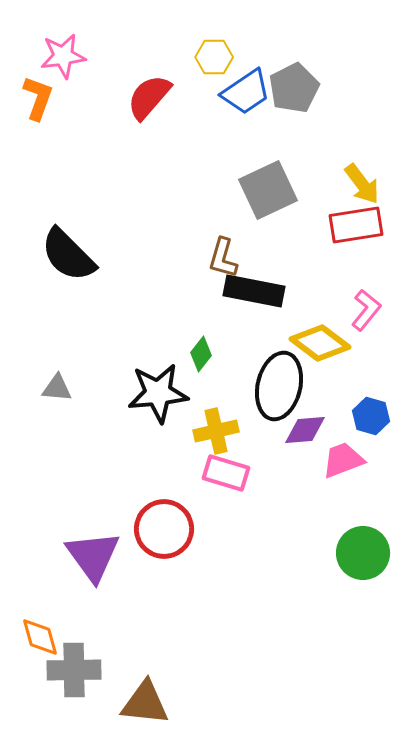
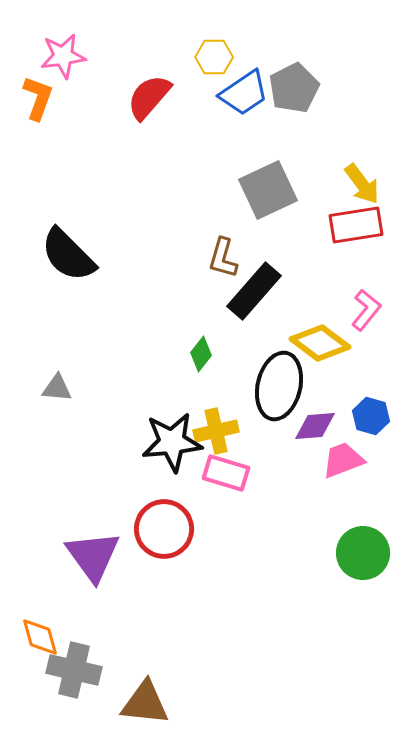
blue trapezoid: moved 2 px left, 1 px down
black rectangle: rotated 60 degrees counterclockwise
black star: moved 14 px right, 49 px down
purple diamond: moved 10 px right, 4 px up
gray cross: rotated 14 degrees clockwise
